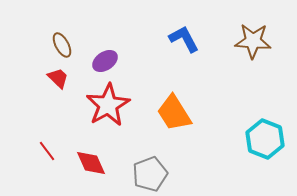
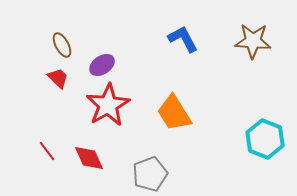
blue L-shape: moved 1 px left
purple ellipse: moved 3 px left, 4 px down
red diamond: moved 2 px left, 5 px up
